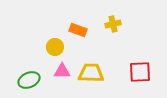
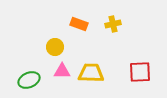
orange rectangle: moved 1 px right, 6 px up
